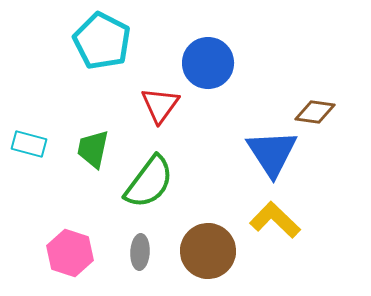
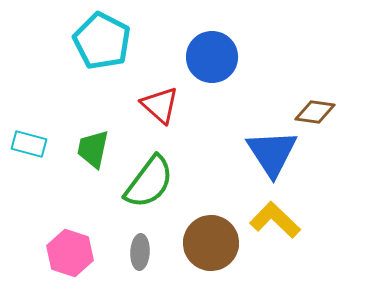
blue circle: moved 4 px right, 6 px up
red triangle: rotated 24 degrees counterclockwise
brown circle: moved 3 px right, 8 px up
